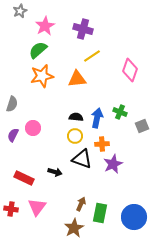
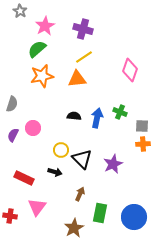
gray star: rotated 16 degrees counterclockwise
green semicircle: moved 1 px left, 1 px up
yellow line: moved 8 px left, 1 px down
black semicircle: moved 2 px left, 1 px up
gray square: rotated 24 degrees clockwise
yellow circle: moved 14 px left, 14 px down
orange cross: moved 41 px right
black triangle: rotated 25 degrees clockwise
brown arrow: moved 1 px left, 10 px up
red cross: moved 1 px left, 7 px down
